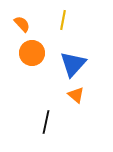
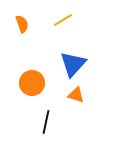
yellow line: rotated 48 degrees clockwise
orange semicircle: rotated 24 degrees clockwise
orange circle: moved 30 px down
orange triangle: rotated 24 degrees counterclockwise
